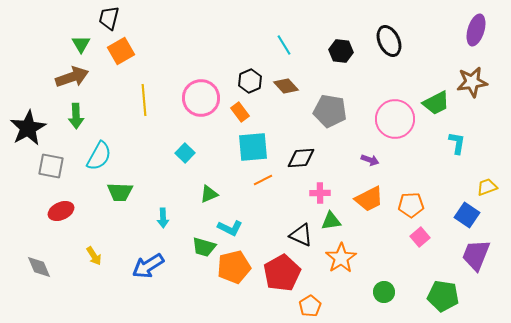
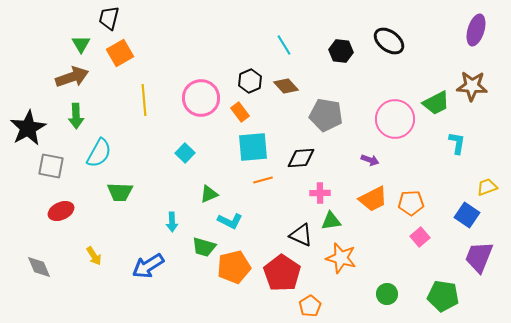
black ellipse at (389, 41): rotated 28 degrees counterclockwise
orange square at (121, 51): moved 1 px left, 2 px down
brown star at (472, 82): moved 4 px down; rotated 12 degrees clockwise
gray pentagon at (330, 111): moved 4 px left, 4 px down
cyan semicircle at (99, 156): moved 3 px up
orange line at (263, 180): rotated 12 degrees clockwise
orange trapezoid at (369, 199): moved 4 px right
orange pentagon at (411, 205): moved 2 px up
cyan arrow at (163, 218): moved 9 px right, 4 px down
cyan L-shape at (230, 228): moved 7 px up
purple trapezoid at (476, 255): moved 3 px right, 2 px down
orange star at (341, 258): rotated 24 degrees counterclockwise
red pentagon at (282, 273): rotated 9 degrees counterclockwise
green circle at (384, 292): moved 3 px right, 2 px down
